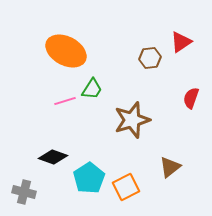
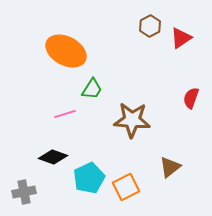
red triangle: moved 4 px up
brown hexagon: moved 32 px up; rotated 20 degrees counterclockwise
pink line: moved 13 px down
brown star: rotated 21 degrees clockwise
cyan pentagon: rotated 8 degrees clockwise
gray cross: rotated 25 degrees counterclockwise
